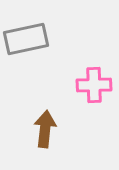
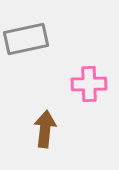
pink cross: moved 5 px left, 1 px up
